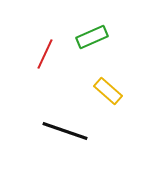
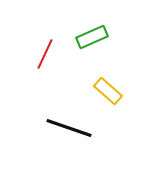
black line: moved 4 px right, 3 px up
